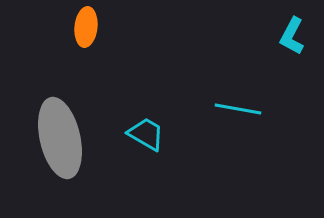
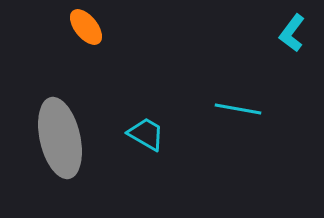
orange ellipse: rotated 45 degrees counterclockwise
cyan L-shape: moved 3 px up; rotated 9 degrees clockwise
